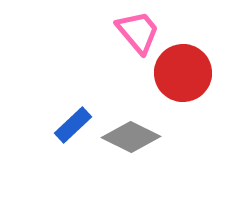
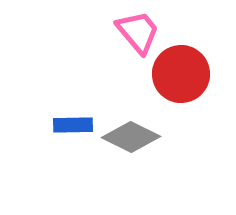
red circle: moved 2 px left, 1 px down
blue rectangle: rotated 42 degrees clockwise
